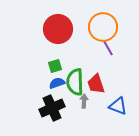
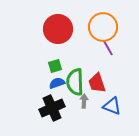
red trapezoid: moved 1 px right, 1 px up
blue triangle: moved 6 px left
